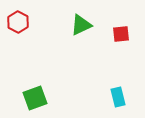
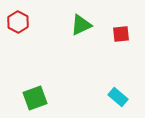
cyan rectangle: rotated 36 degrees counterclockwise
